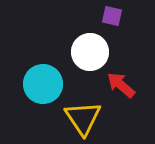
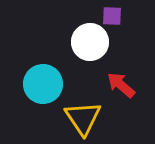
purple square: rotated 10 degrees counterclockwise
white circle: moved 10 px up
